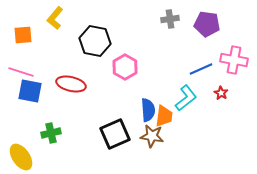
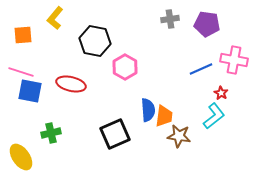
cyan L-shape: moved 28 px right, 18 px down
brown star: moved 27 px right
